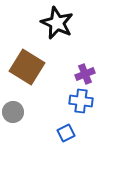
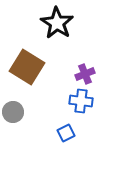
black star: rotated 8 degrees clockwise
